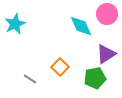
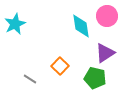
pink circle: moved 2 px down
cyan diamond: rotated 15 degrees clockwise
purple triangle: moved 1 px left, 1 px up
orange square: moved 1 px up
green pentagon: rotated 25 degrees clockwise
